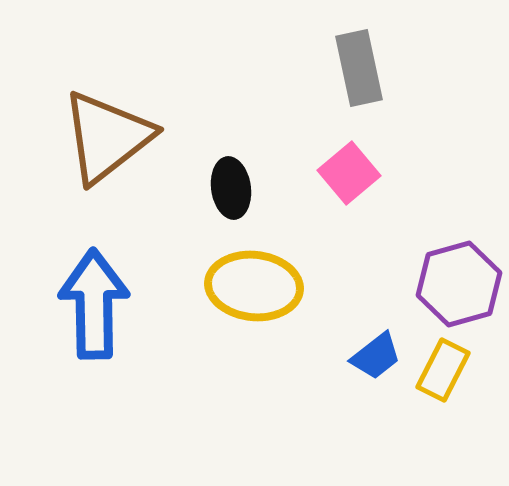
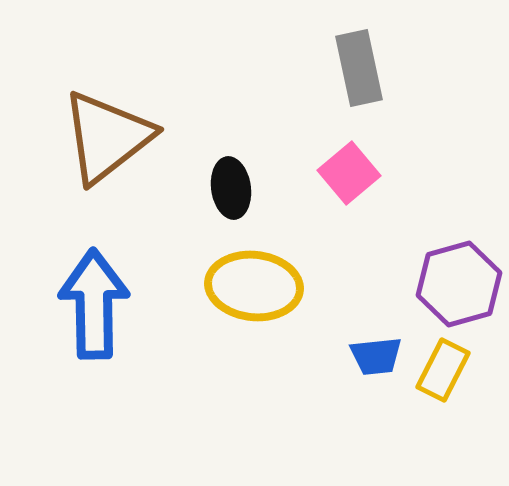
blue trapezoid: rotated 32 degrees clockwise
